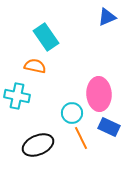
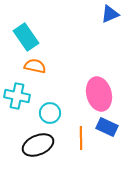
blue triangle: moved 3 px right, 3 px up
cyan rectangle: moved 20 px left
pink ellipse: rotated 12 degrees counterclockwise
cyan circle: moved 22 px left
blue rectangle: moved 2 px left
orange line: rotated 25 degrees clockwise
